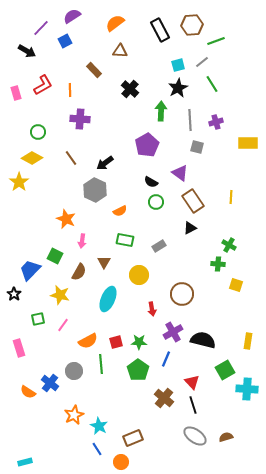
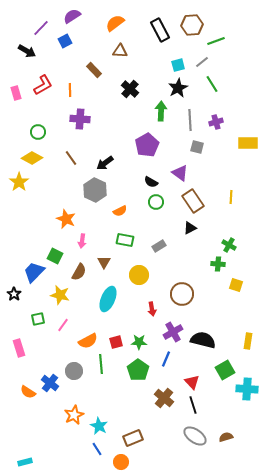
blue trapezoid at (30, 270): moved 4 px right, 2 px down
